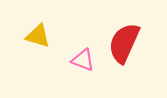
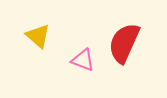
yellow triangle: rotated 24 degrees clockwise
